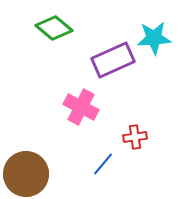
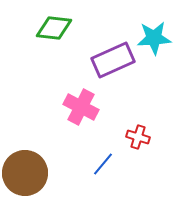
green diamond: rotated 33 degrees counterclockwise
red cross: moved 3 px right; rotated 25 degrees clockwise
brown circle: moved 1 px left, 1 px up
